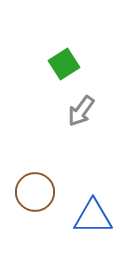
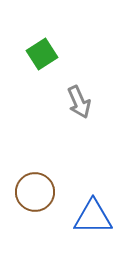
green square: moved 22 px left, 10 px up
gray arrow: moved 2 px left, 9 px up; rotated 60 degrees counterclockwise
